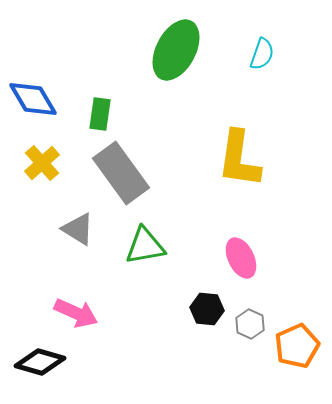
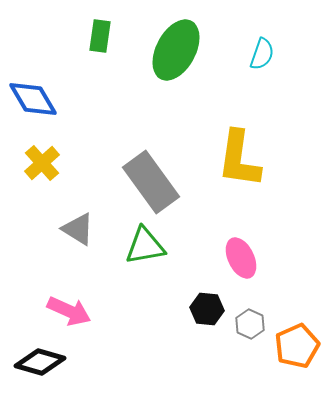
green rectangle: moved 78 px up
gray rectangle: moved 30 px right, 9 px down
pink arrow: moved 7 px left, 2 px up
